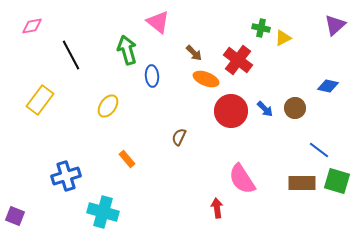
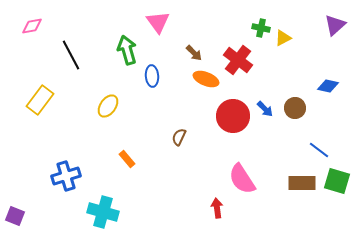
pink triangle: rotated 15 degrees clockwise
red circle: moved 2 px right, 5 px down
